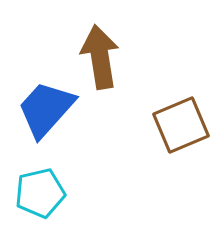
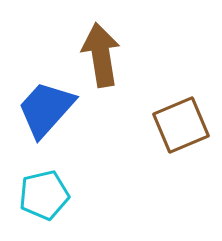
brown arrow: moved 1 px right, 2 px up
cyan pentagon: moved 4 px right, 2 px down
